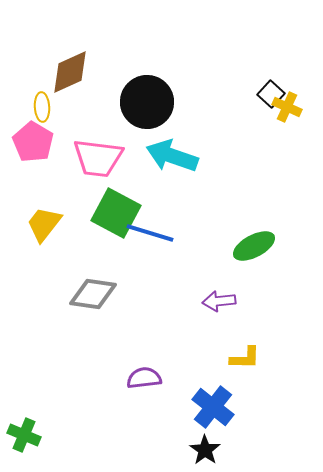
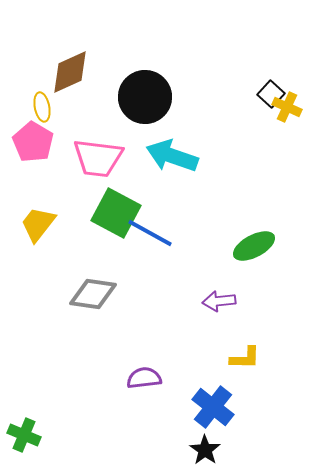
black circle: moved 2 px left, 5 px up
yellow ellipse: rotated 8 degrees counterclockwise
yellow trapezoid: moved 6 px left
blue line: rotated 12 degrees clockwise
